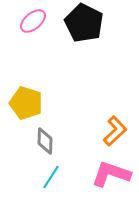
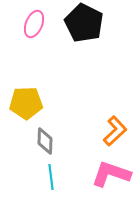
pink ellipse: moved 1 px right, 3 px down; rotated 28 degrees counterclockwise
yellow pentagon: rotated 20 degrees counterclockwise
cyan line: rotated 40 degrees counterclockwise
